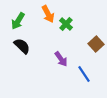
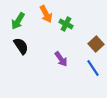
orange arrow: moved 2 px left
green cross: rotated 16 degrees counterclockwise
black semicircle: moved 1 px left; rotated 12 degrees clockwise
blue line: moved 9 px right, 6 px up
